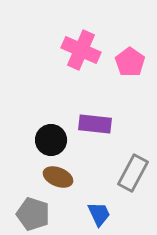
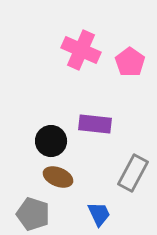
black circle: moved 1 px down
